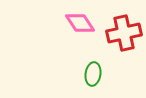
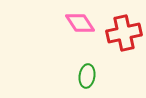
green ellipse: moved 6 px left, 2 px down
